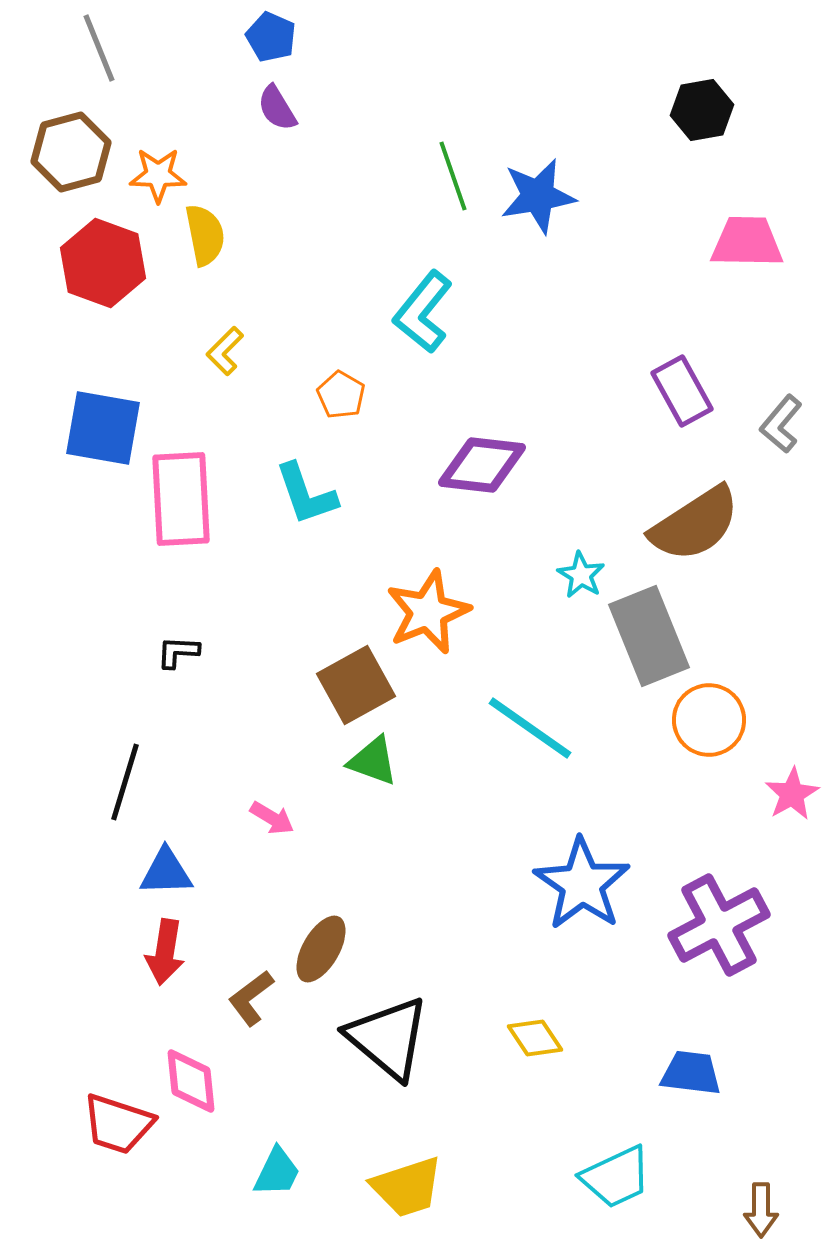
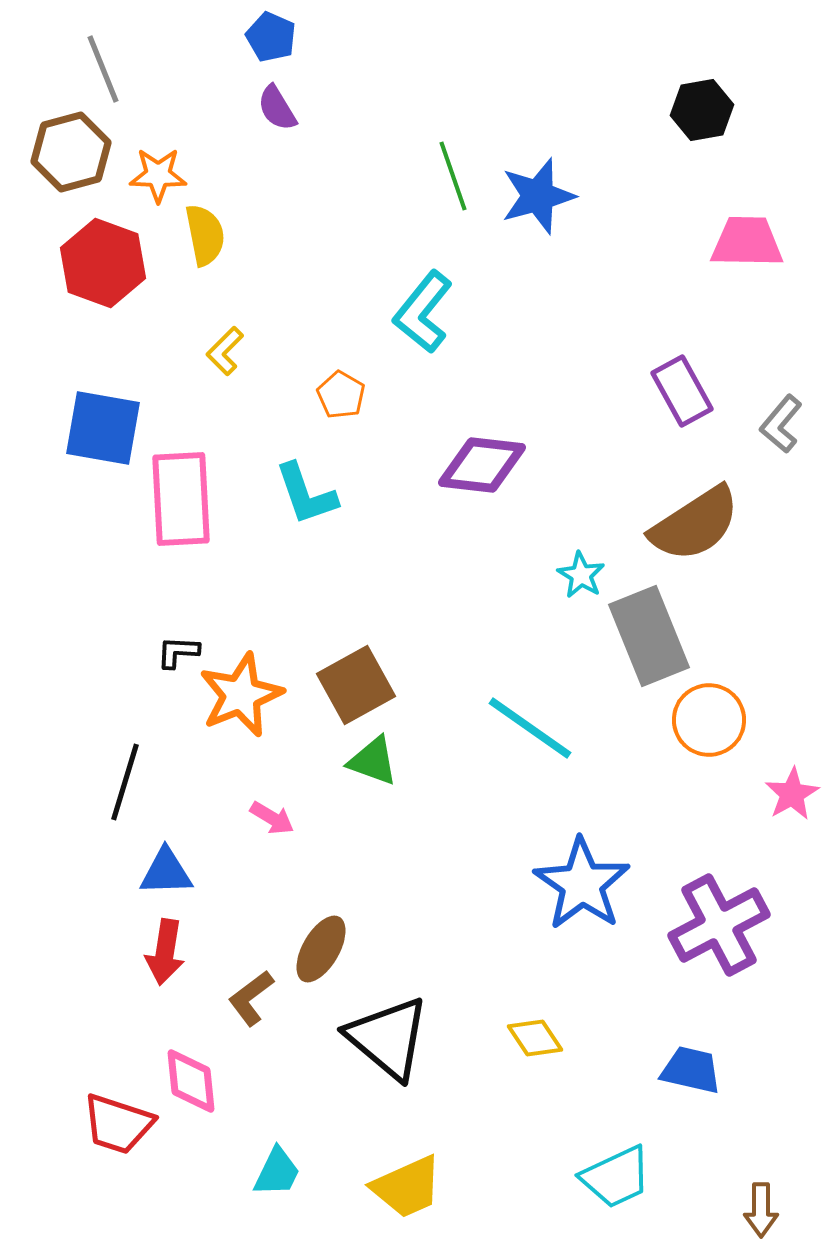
gray line at (99, 48): moved 4 px right, 21 px down
blue star at (538, 196): rotated 6 degrees counterclockwise
orange star at (428, 612): moved 187 px left, 83 px down
blue trapezoid at (691, 1073): moved 3 px up; rotated 6 degrees clockwise
yellow trapezoid at (407, 1187): rotated 6 degrees counterclockwise
